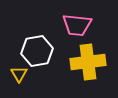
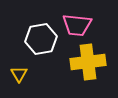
white hexagon: moved 4 px right, 12 px up
